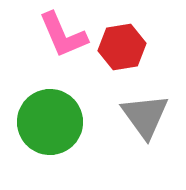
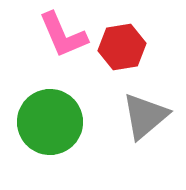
gray triangle: rotated 26 degrees clockwise
